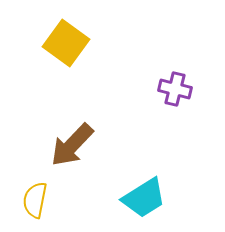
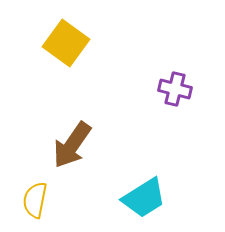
brown arrow: rotated 9 degrees counterclockwise
